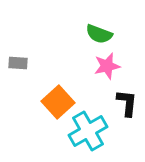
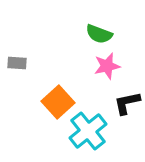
gray rectangle: moved 1 px left
black L-shape: rotated 108 degrees counterclockwise
cyan cross: rotated 9 degrees counterclockwise
